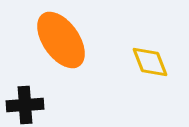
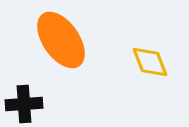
black cross: moved 1 px left, 1 px up
